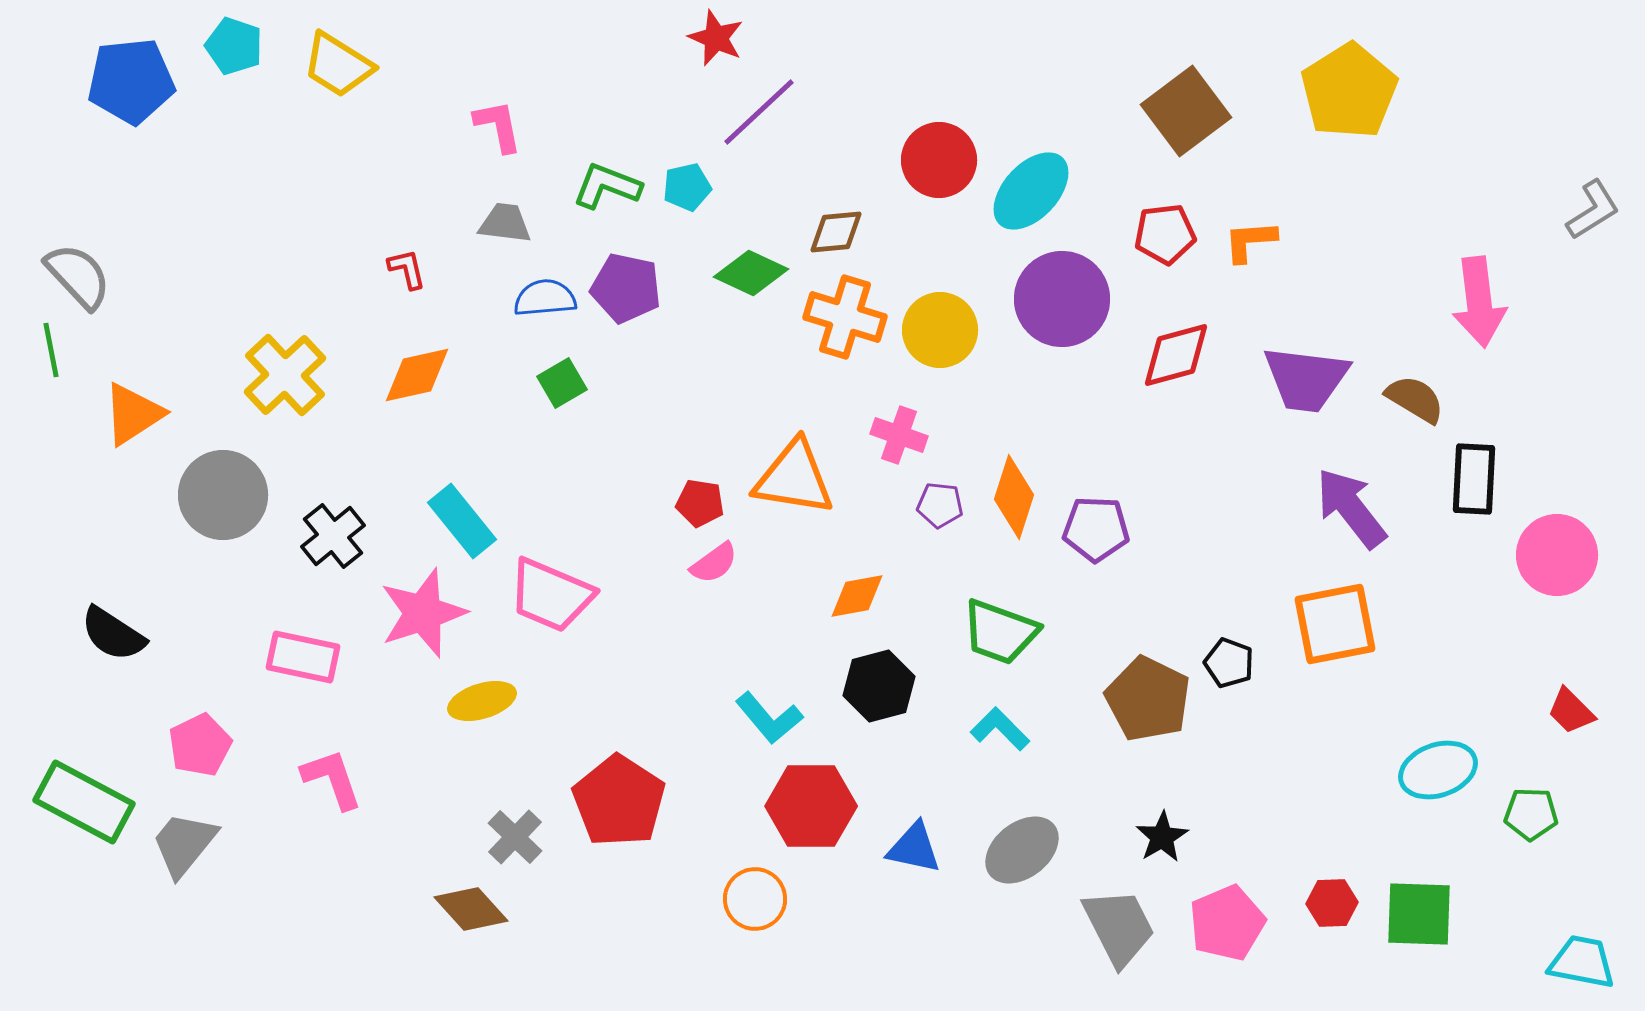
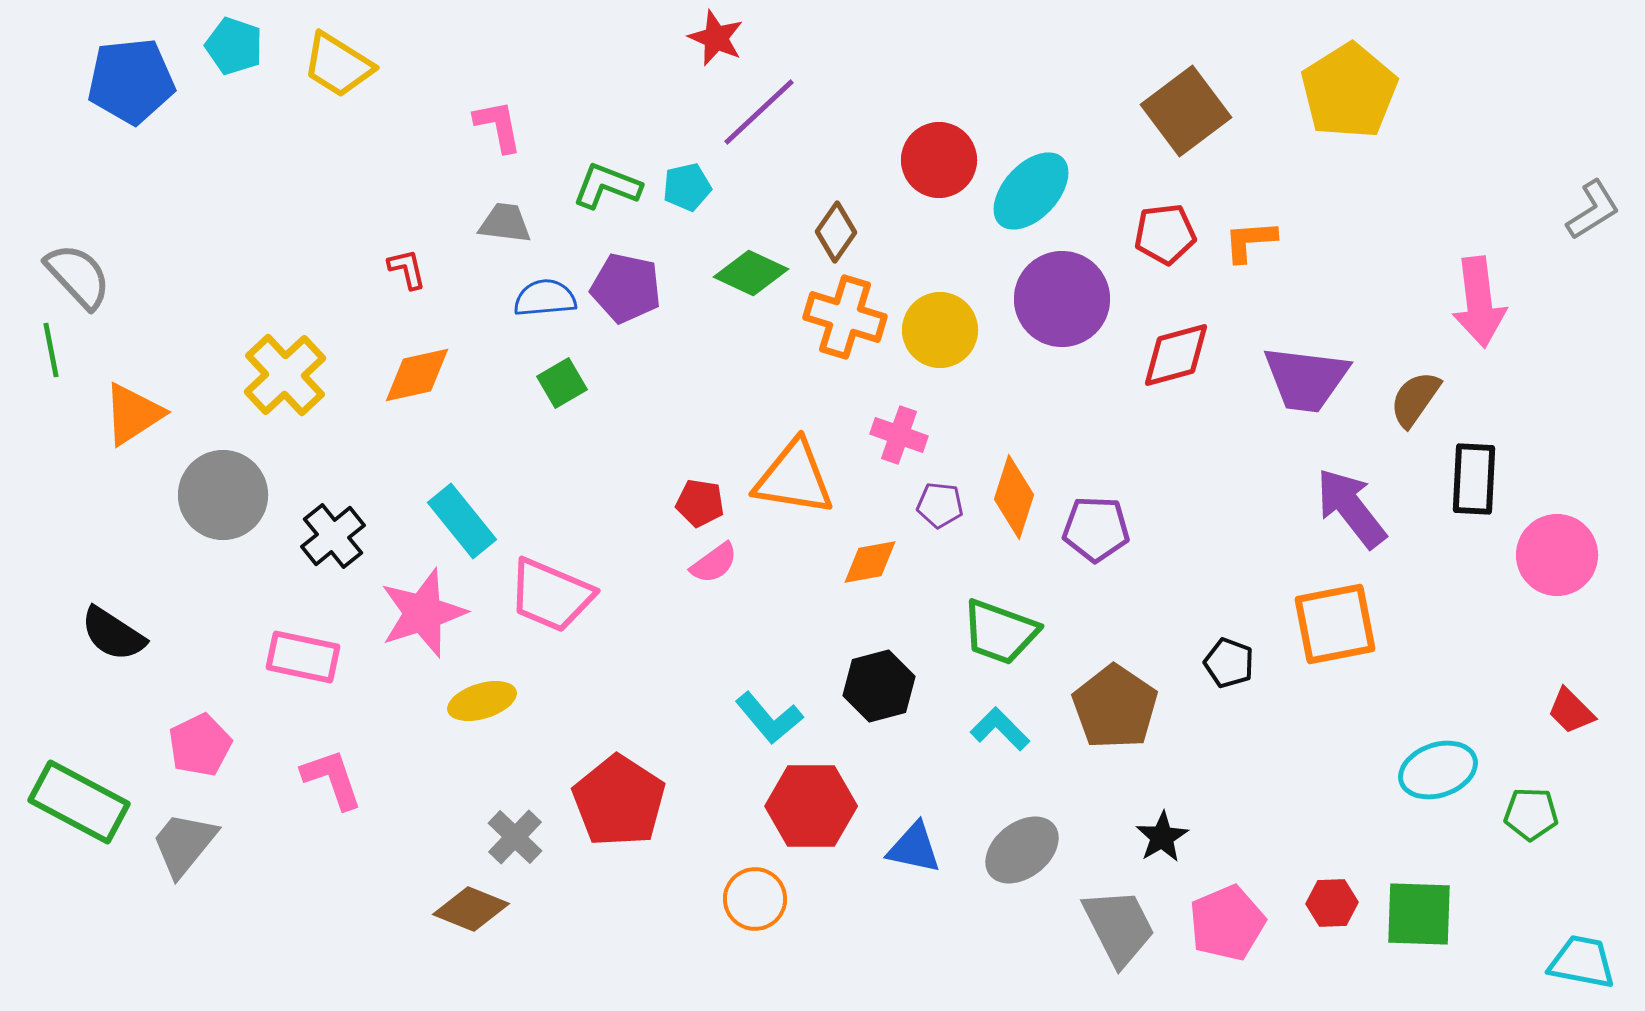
brown diamond at (836, 232): rotated 50 degrees counterclockwise
brown semicircle at (1415, 399): rotated 86 degrees counterclockwise
orange diamond at (857, 596): moved 13 px right, 34 px up
brown pentagon at (1148, 699): moved 33 px left, 8 px down; rotated 8 degrees clockwise
green rectangle at (84, 802): moved 5 px left
brown diamond at (471, 909): rotated 26 degrees counterclockwise
